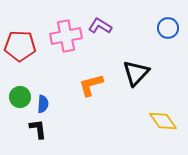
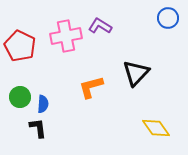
blue circle: moved 10 px up
red pentagon: rotated 24 degrees clockwise
orange L-shape: moved 2 px down
yellow diamond: moved 7 px left, 7 px down
black L-shape: moved 1 px up
